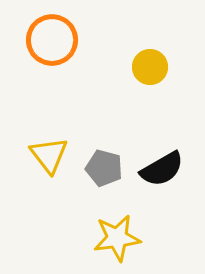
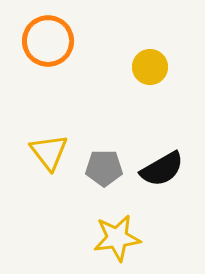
orange circle: moved 4 px left, 1 px down
yellow triangle: moved 3 px up
gray pentagon: rotated 15 degrees counterclockwise
